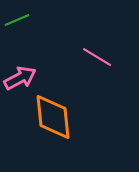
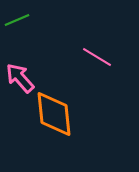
pink arrow: rotated 104 degrees counterclockwise
orange diamond: moved 1 px right, 3 px up
